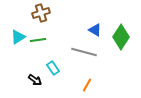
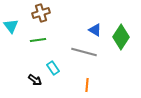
cyan triangle: moved 7 px left, 11 px up; rotated 35 degrees counterclockwise
orange line: rotated 24 degrees counterclockwise
